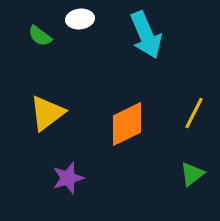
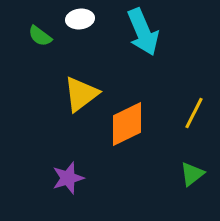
cyan arrow: moved 3 px left, 3 px up
yellow triangle: moved 34 px right, 19 px up
